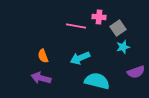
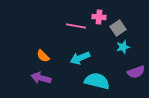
orange semicircle: rotated 24 degrees counterclockwise
